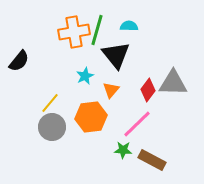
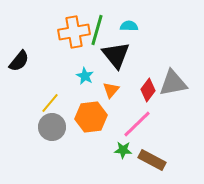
cyan star: rotated 18 degrees counterclockwise
gray triangle: rotated 12 degrees counterclockwise
